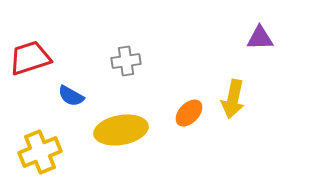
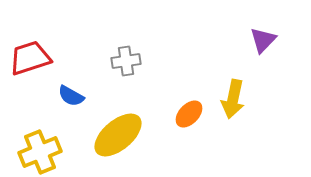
purple triangle: moved 3 px right, 2 px down; rotated 44 degrees counterclockwise
orange ellipse: moved 1 px down
yellow ellipse: moved 3 px left, 5 px down; rotated 30 degrees counterclockwise
